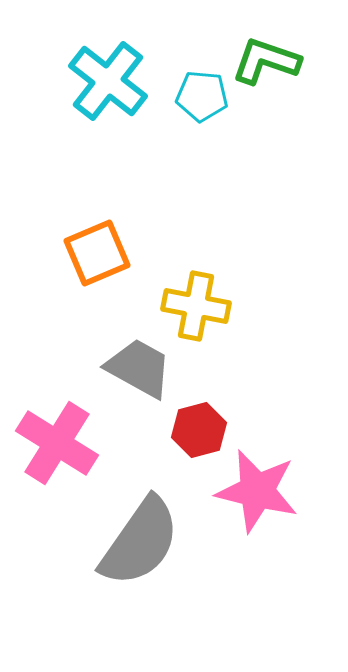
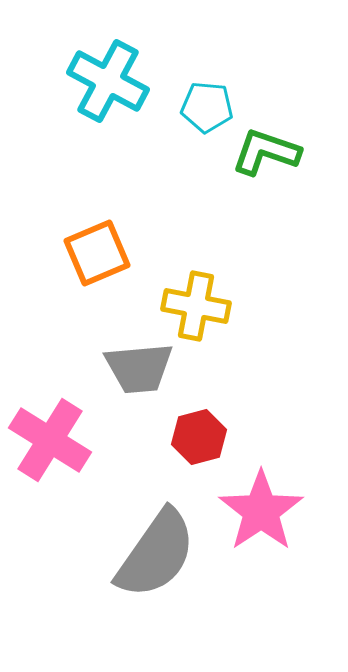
green L-shape: moved 91 px down
cyan cross: rotated 10 degrees counterclockwise
cyan pentagon: moved 5 px right, 11 px down
gray trapezoid: rotated 146 degrees clockwise
red hexagon: moved 7 px down
pink cross: moved 7 px left, 3 px up
pink star: moved 4 px right, 20 px down; rotated 24 degrees clockwise
gray semicircle: moved 16 px right, 12 px down
